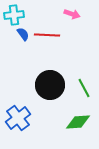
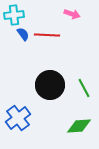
green diamond: moved 1 px right, 4 px down
